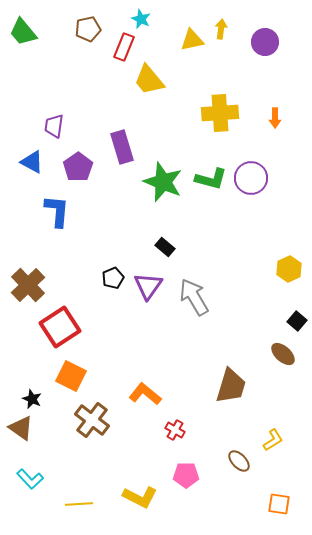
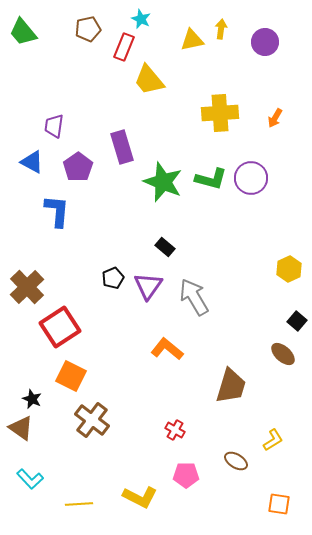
orange arrow at (275, 118): rotated 30 degrees clockwise
brown cross at (28, 285): moved 1 px left, 2 px down
orange L-shape at (145, 394): moved 22 px right, 45 px up
brown ellipse at (239, 461): moved 3 px left; rotated 15 degrees counterclockwise
